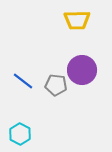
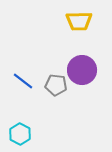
yellow trapezoid: moved 2 px right, 1 px down
